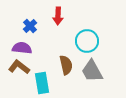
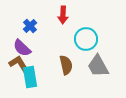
red arrow: moved 5 px right, 1 px up
cyan circle: moved 1 px left, 2 px up
purple semicircle: rotated 144 degrees counterclockwise
brown L-shape: moved 3 px up; rotated 20 degrees clockwise
gray trapezoid: moved 6 px right, 5 px up
cyan rectangle: moved 12 px left, 6 px up
